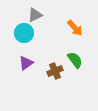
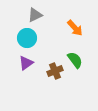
cyan circle: moved 3 px right, 5 px down
